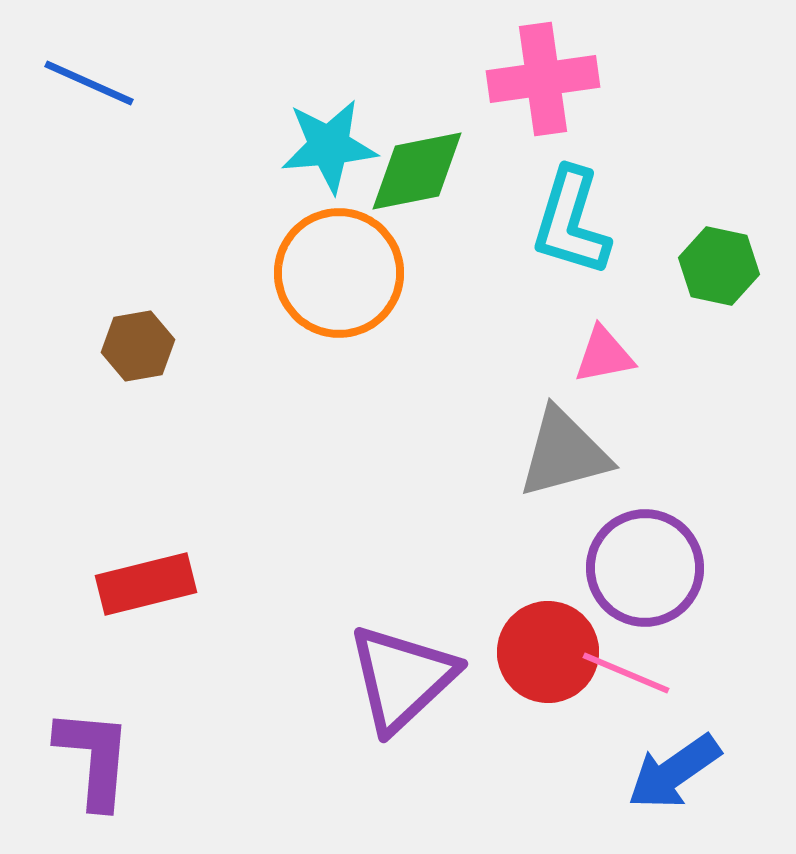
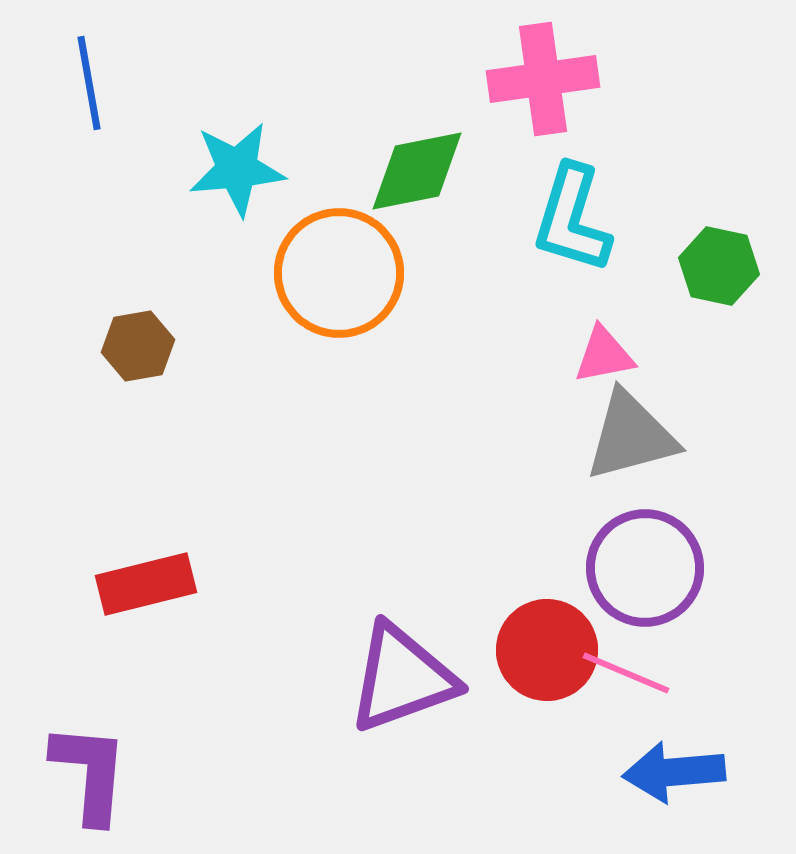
blue line: rotated 56 degrees clockwise
cyan star: moved 92 px left, 23 px down
cyan L-shape: moved 1 px right, 3 px up
gray triangle: moved 67 px right, 17 px up
red circle: moved 1 px left, 2 px up
purple triangle: rotated 23 degrees clockwise
purple L-shape: moved 4 px left, 15 px down
blue arrow: rotated 30 degrees clockwise
